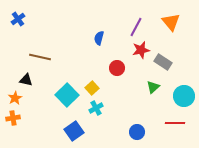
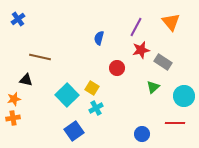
yellow square: rotated 16 degrees counterclockwise
orange star: moved 1 px left, 1 px down; rotated 16 degrees clockwise
blue circle: moved 5 px right, 2 px down
